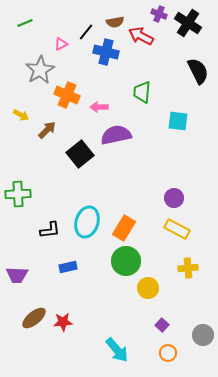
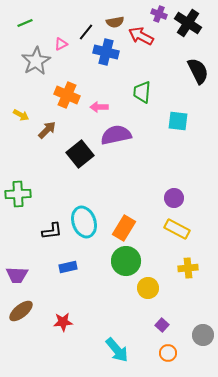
gray star: moved 4 px left, 9 px up
cyan ellipse: moved 3 px left; rotated 36 degrees counterclockwise
black L-shape: moved 2 px right, 1 px down
brown ellipse: moved 13 px left, 7 px up
